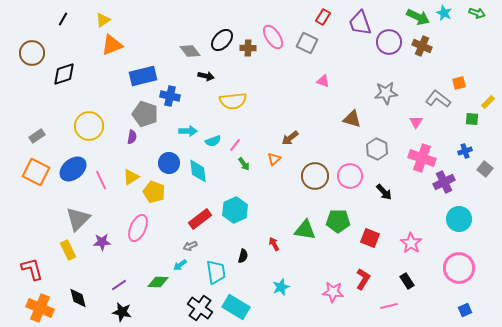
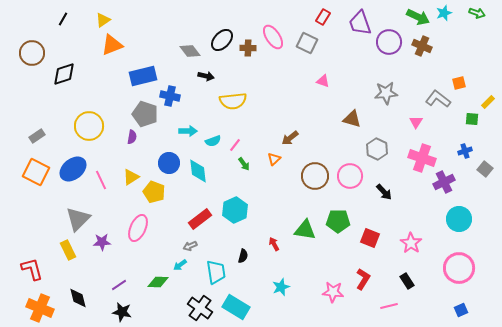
cyan star at (444, 13): rotated 28 degrees clockwise
blue square at (465, 310): moved 4 px left
